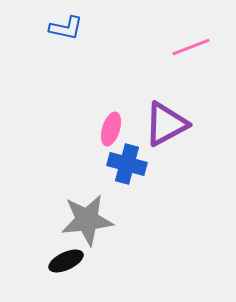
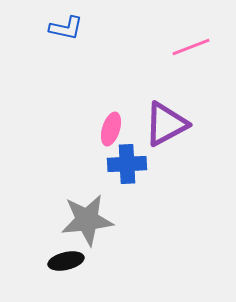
blue cross: rotated 18 degrees counterclockwise
black ellipse: rotated 12 degrees clockwise
